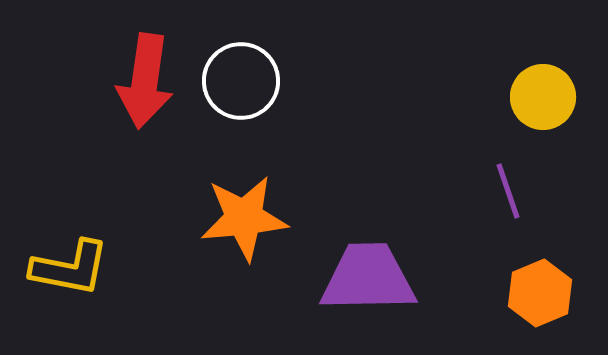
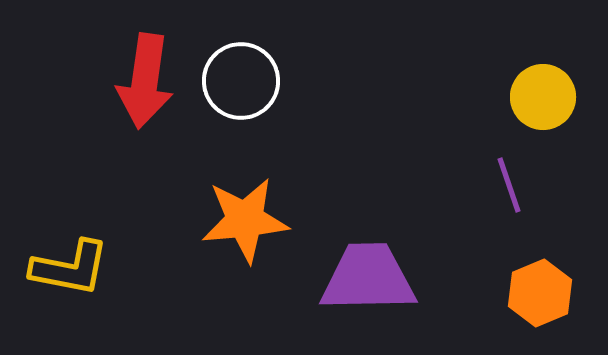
purple line: moved 1 px right, 6 px up
orange star: moved 1 px right, 2 px down
